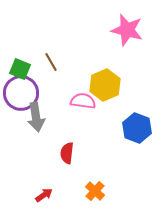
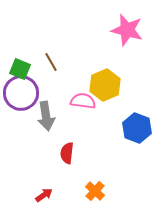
gray arrow: moved 10 px right, 1 px up
